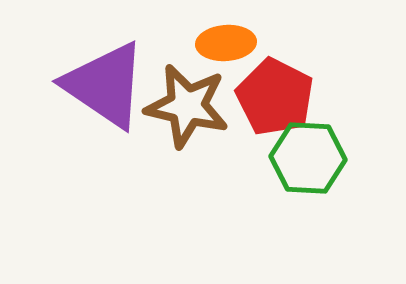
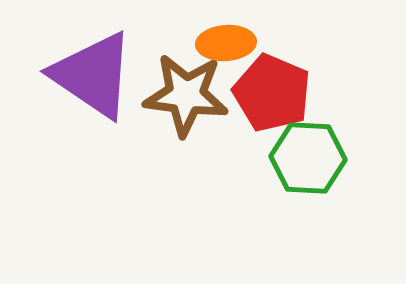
purple triangle: moved 12 px left, 10 px up
red pentagon: moved 3 px left, 4 px up; rotated 4 degrees counterclockwise
brown star: moved 1 px left, 11 px up; rotated 6 degrees counterclockwise
